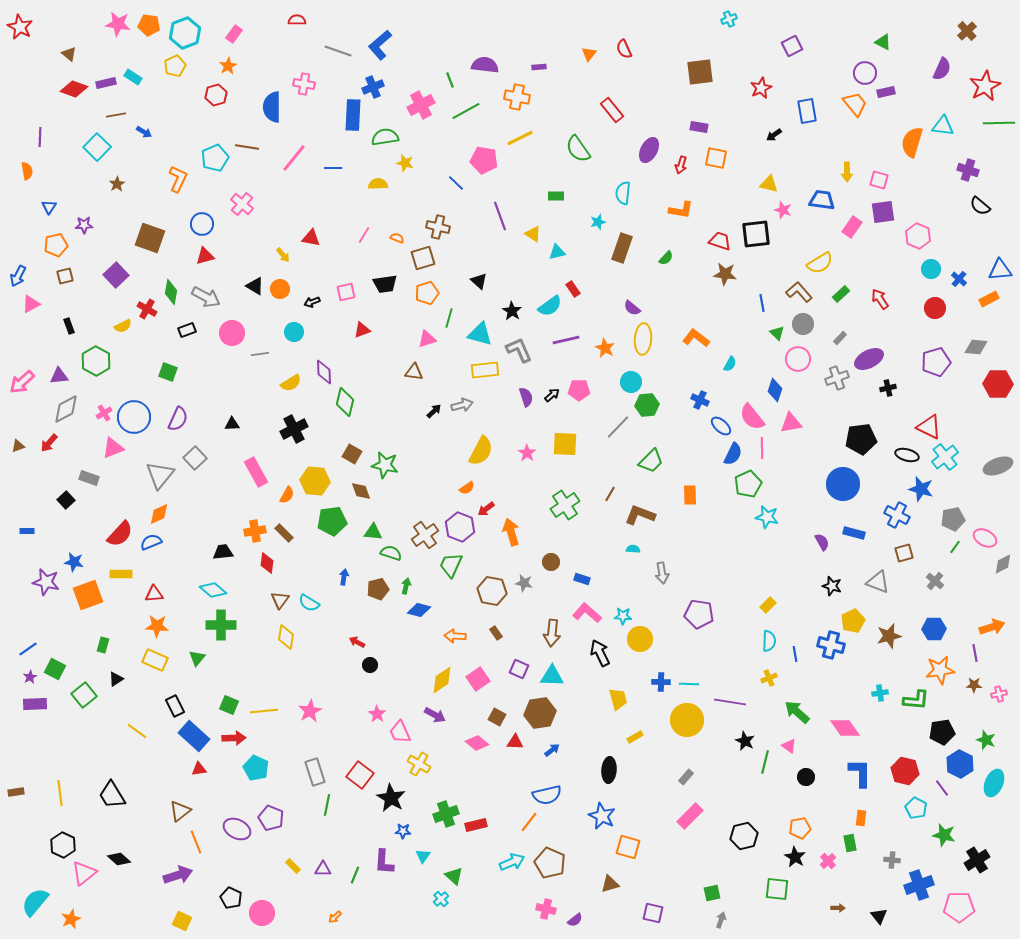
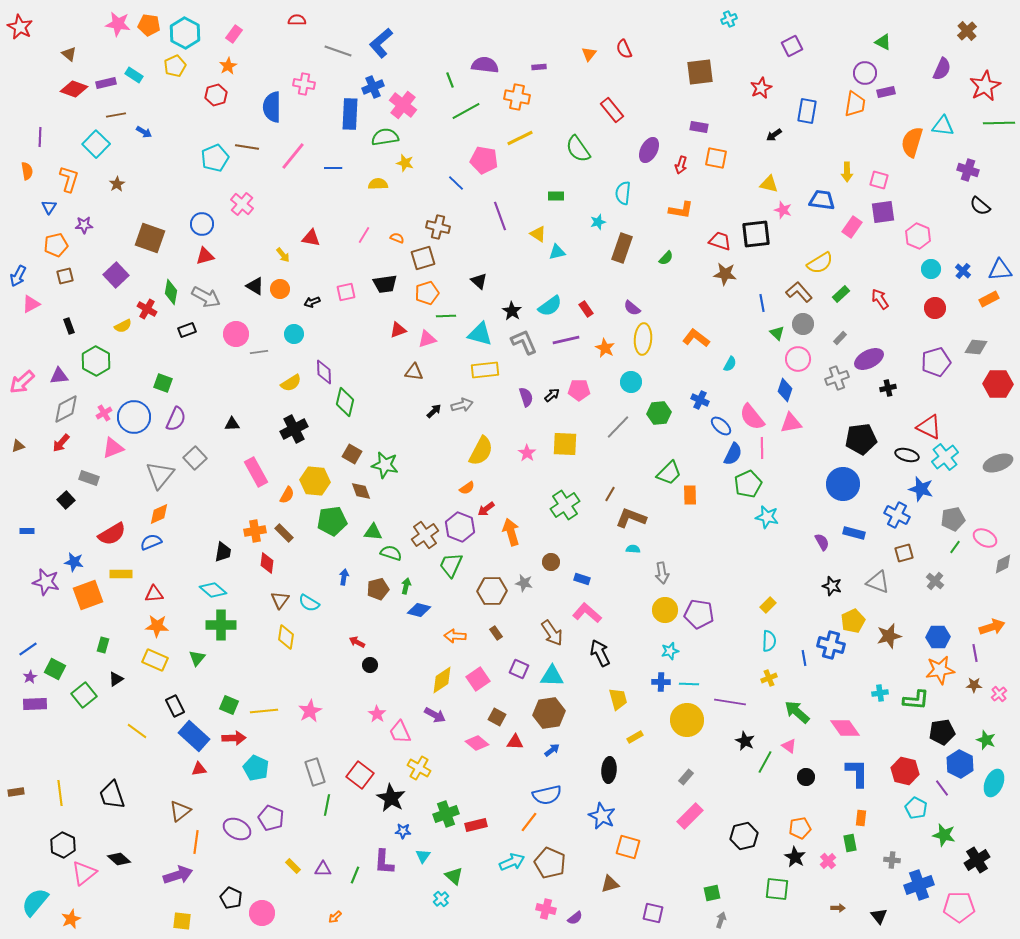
cyan hexagon at (185, 33): rotated 12 degrees counterclockwise
blue L-shape at (380, 45): moved 1 px right, 2 px up
cyan rectangle at (133, 77): moved 1 px right, 2 px up
orange trapezoid at (855, 104): rotated 48 degrees clockwise
pink cross at (421, 105): moved 18 px left; rotated 24 degrees counterclockwise
blue rectangle at (807, 111): rotated 20 degrees clockwise
blue rectangle at (353, 115): moved 3 px left, 1 px up
cyan square at (97, 147): moved 1 px left, 3 px up
pink line at (294, 158): moved 1 px left, 2 px up
orange L-shape at (178, 179): moved 109 px left; rotated 8 degrees counterclockwise
yellow triangle at (533, 234): moved 5 px right
blue cross at (959, 279): moved 4 px right, 8 px up
red rectangle at (573, 289): moved 13 px right, 20 px down
green line at (449, 318): moved 3 px left, 2 px up; rotated 72 degrees clockwise
red triangle at (362, 330): moved 36 px right
cyan circle at (294, 332): moved 2 px down
pink circle at (232, 333): moved 4 px right, 1 px down
gray L-shape at (519, 350): moved 5 px right, 8 px up
gray line at (260, 354): moved 1 px left, 2 px up
green square at (168, 372): moved 5 px left, 11 px down
blue diamond at (775, 390): moved 10 px right
green hexagon at (647, 405): moved 12 px right, 8 px down
purple semicircle at (178, 419): moved 2 px left
red arrow at (49, 443): moved 12 px right
green trapezoid at (651, 461): moved 18 px right, 12 px down
gray ellipse at (998, 466): moved 3 px up
brown L-shape at (640, 515): moved 9 px left, 3 px down
red semicircle at (120, 534): moved 8 px left; rotated 16 degrees clockwise
black trapezoid at (223, 552): rotated 105 degrees clockwise
brown hexagon at (492, 591): rotated 12 degrees counterclockwise
cyan star at (623, 616): moved 47 px right, 35 px down; rotated 18 degrees counterclockwise
blue hexagon at (934, 629): moved 4 px right, 8 px down
brown arrow at (552, 633): rotated 40 degrees counterclockwise
yellow circle at (640, 639): moved 25 px right, 29 px up
blue line at (795, 654): moved 9 px right, 4 px down
pink cross at (999, 694): rotated 28 degrees counterclockwise
brown hexagon at (540, 713): moved 9 px right
green line at (765, 762): rotated 15 degrees clockwise
yellow cross at (419, 764): moved 4 px down
blue L-shape at (860, 773): moved 3 px left
black trapezoid at (112, 795): rotated 12 degrees clockwise
orange line at (196, 842): rotated 30 degrees clockwise
purple semicircle at (575, 920): moved 2 px up
yellow square at (182, 921): rotated 18 degrees counterclockwise
